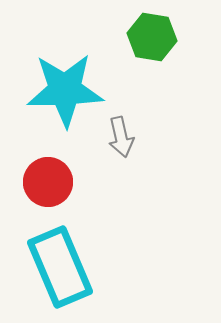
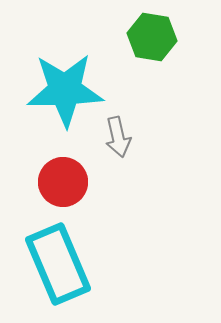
gray arrow: moved 3 px left
red circle: moved 15 px right
cyan rectangle: moved 2 px left, 3 px up
